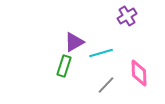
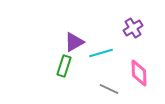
purple cross: moved 6 px right, 12 px down
gray line: moved 3 px right, 4 px down; rotated 72 degrees clockwise
